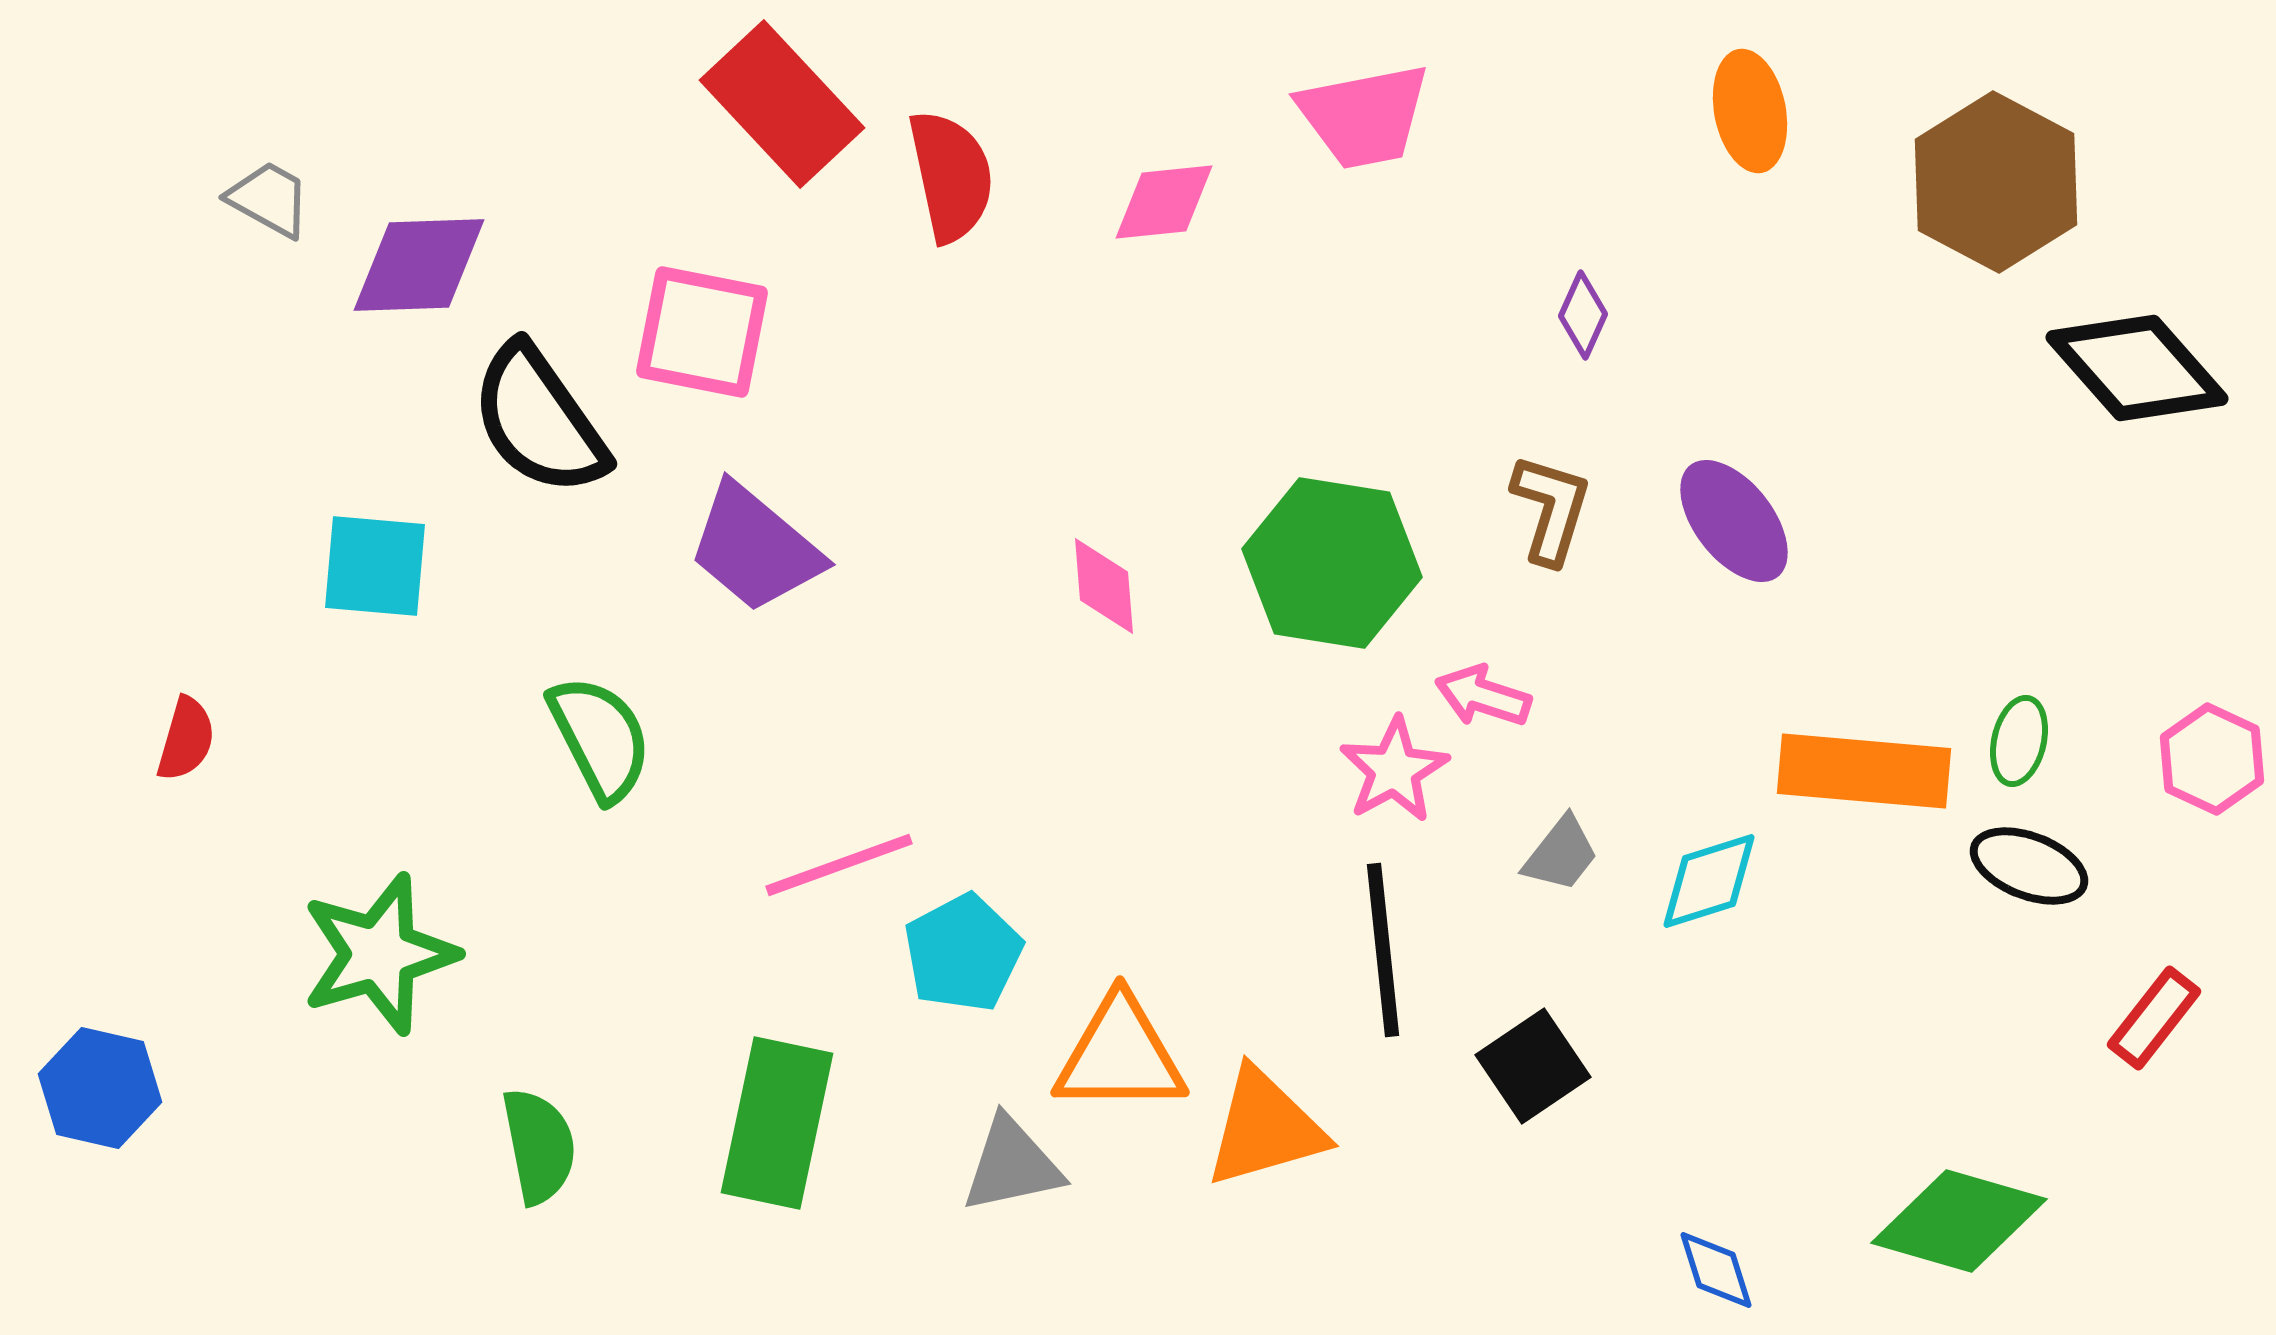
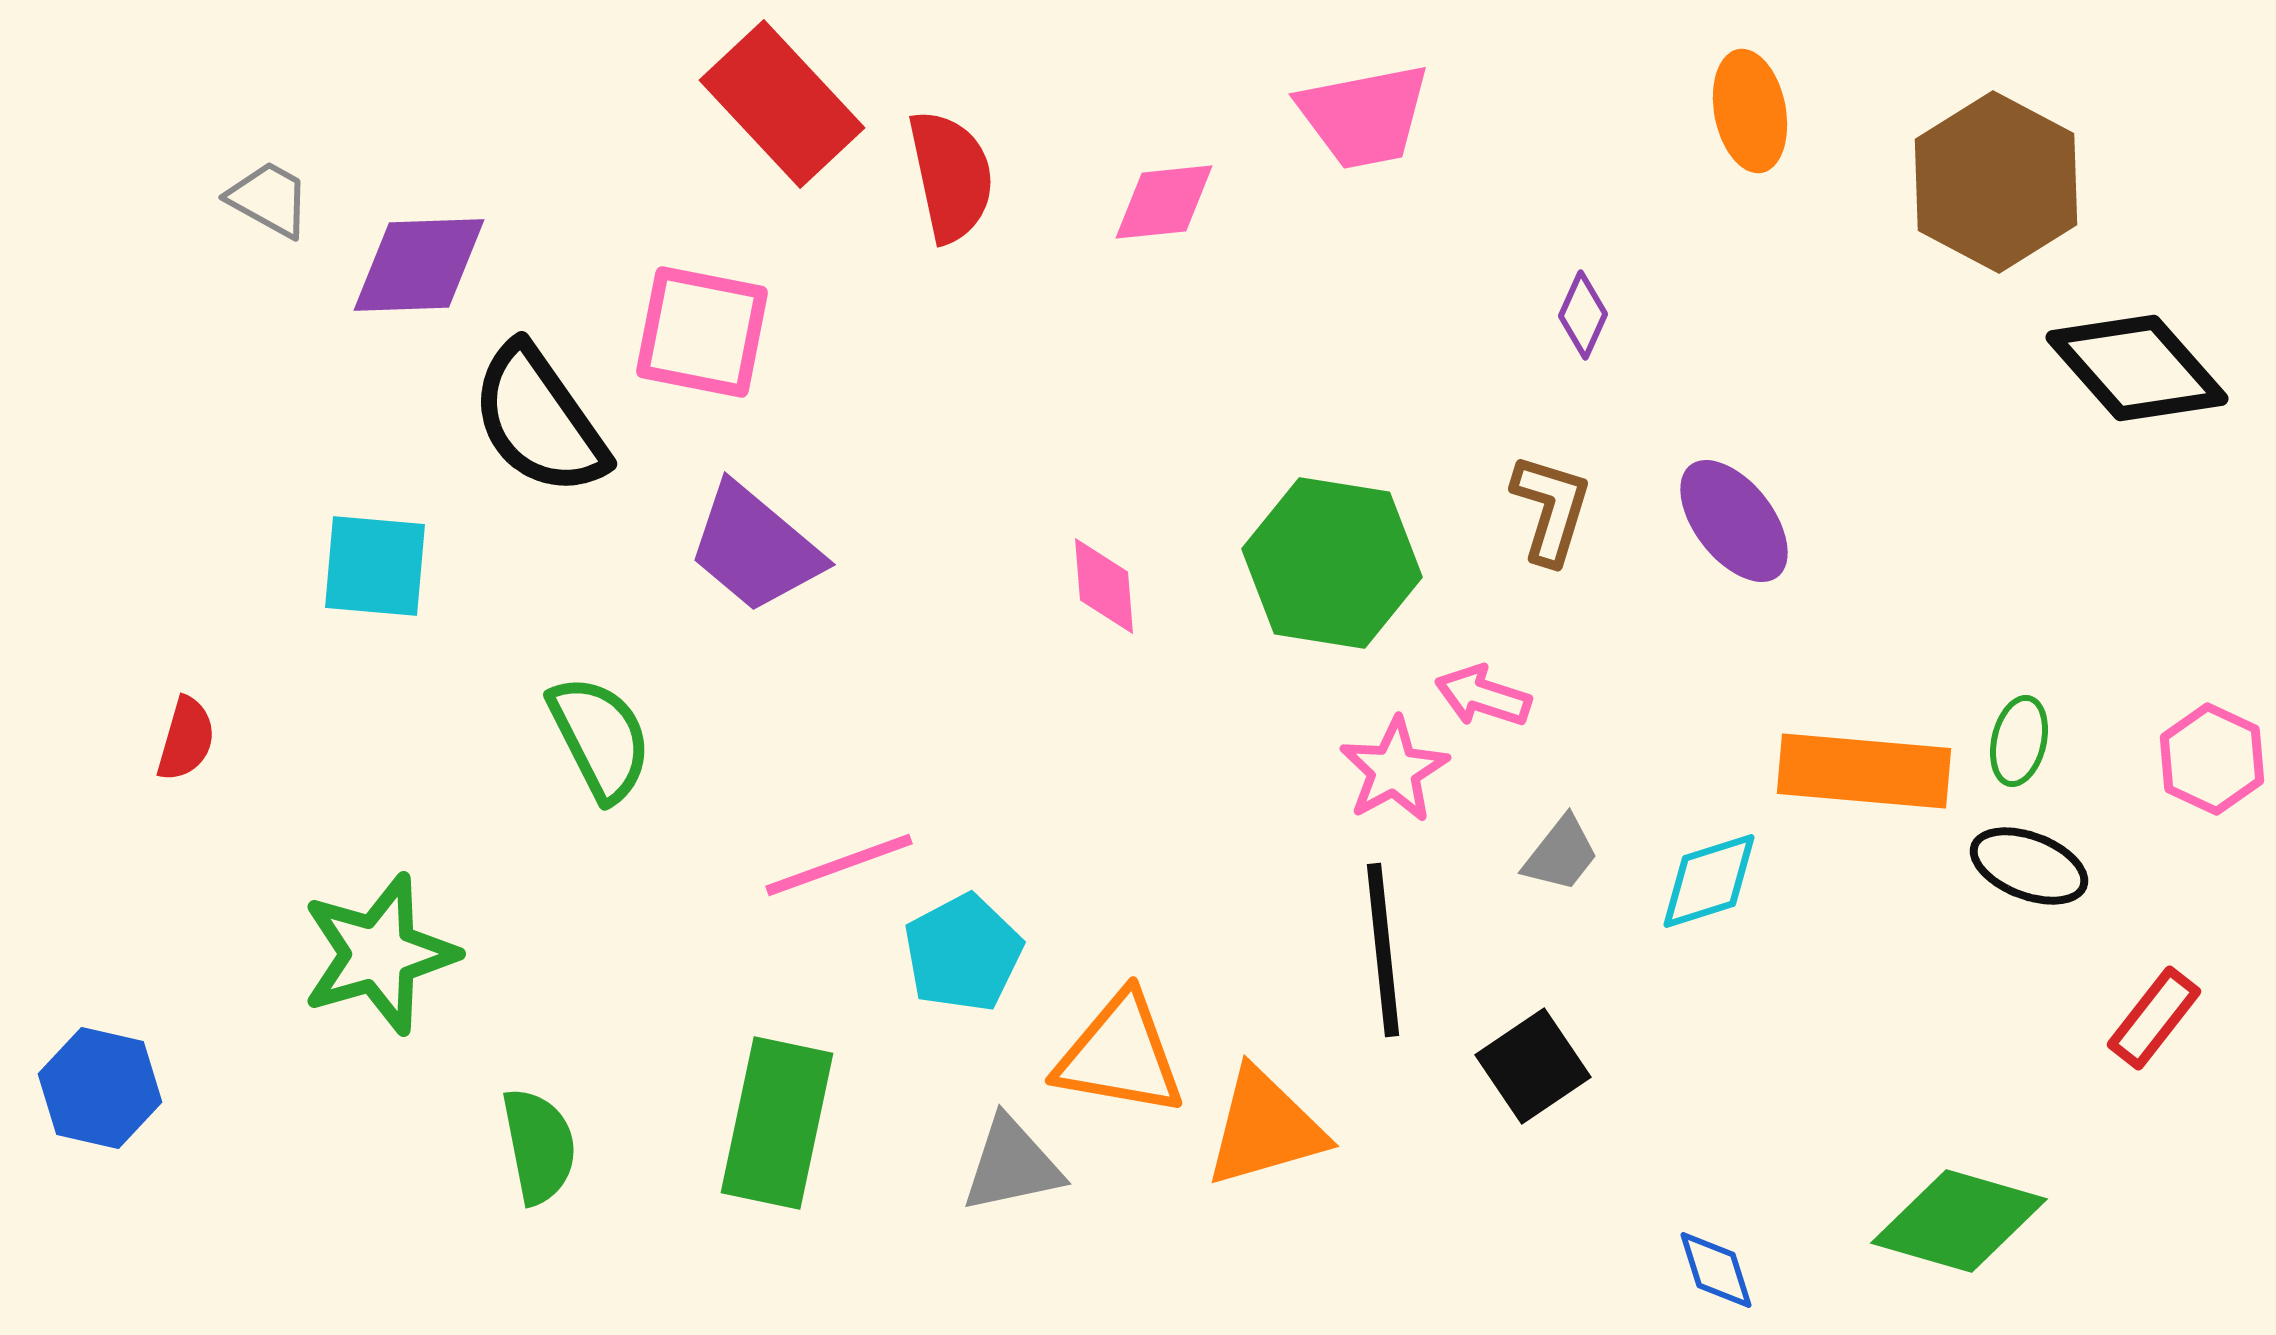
orange triangle at (1120, 1055): rotated 10 degrees clockwise
